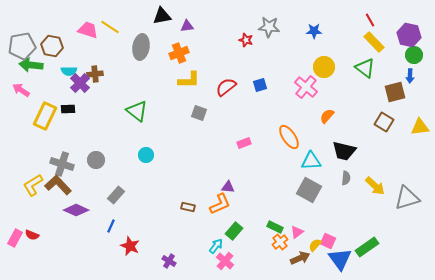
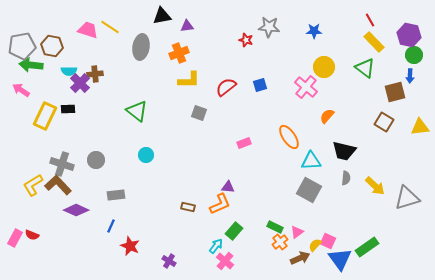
gray rectangle at (116, 195): rotated 42 degrees clockwise
